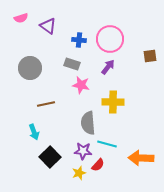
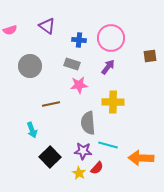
pink semicircle: moved 11 px left, 12 px down
purple triangle: moved 1 px left
pink circle: moved 1 px right, 1 px up
gray circle: moved 2 px up
pink star: moved 2 px left; rotated 18 degrees counterclockwise
brown line: moved 5 px right
cyan arrow: moved 2 px left, 2 px up
cyan line: moved 1 px right, 1 px down
red semicircle: moved 1 px left, 3 px down
yellow star: rotated 24 degrees counterclockwise
